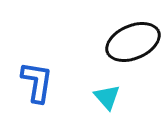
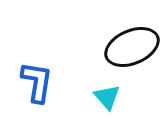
black ellipse: moved 1 px left, 5 px down
